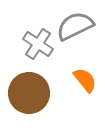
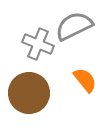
gray semicircle: moved 1 px left
gray cross: rotated 12 degrees counterclockwise
